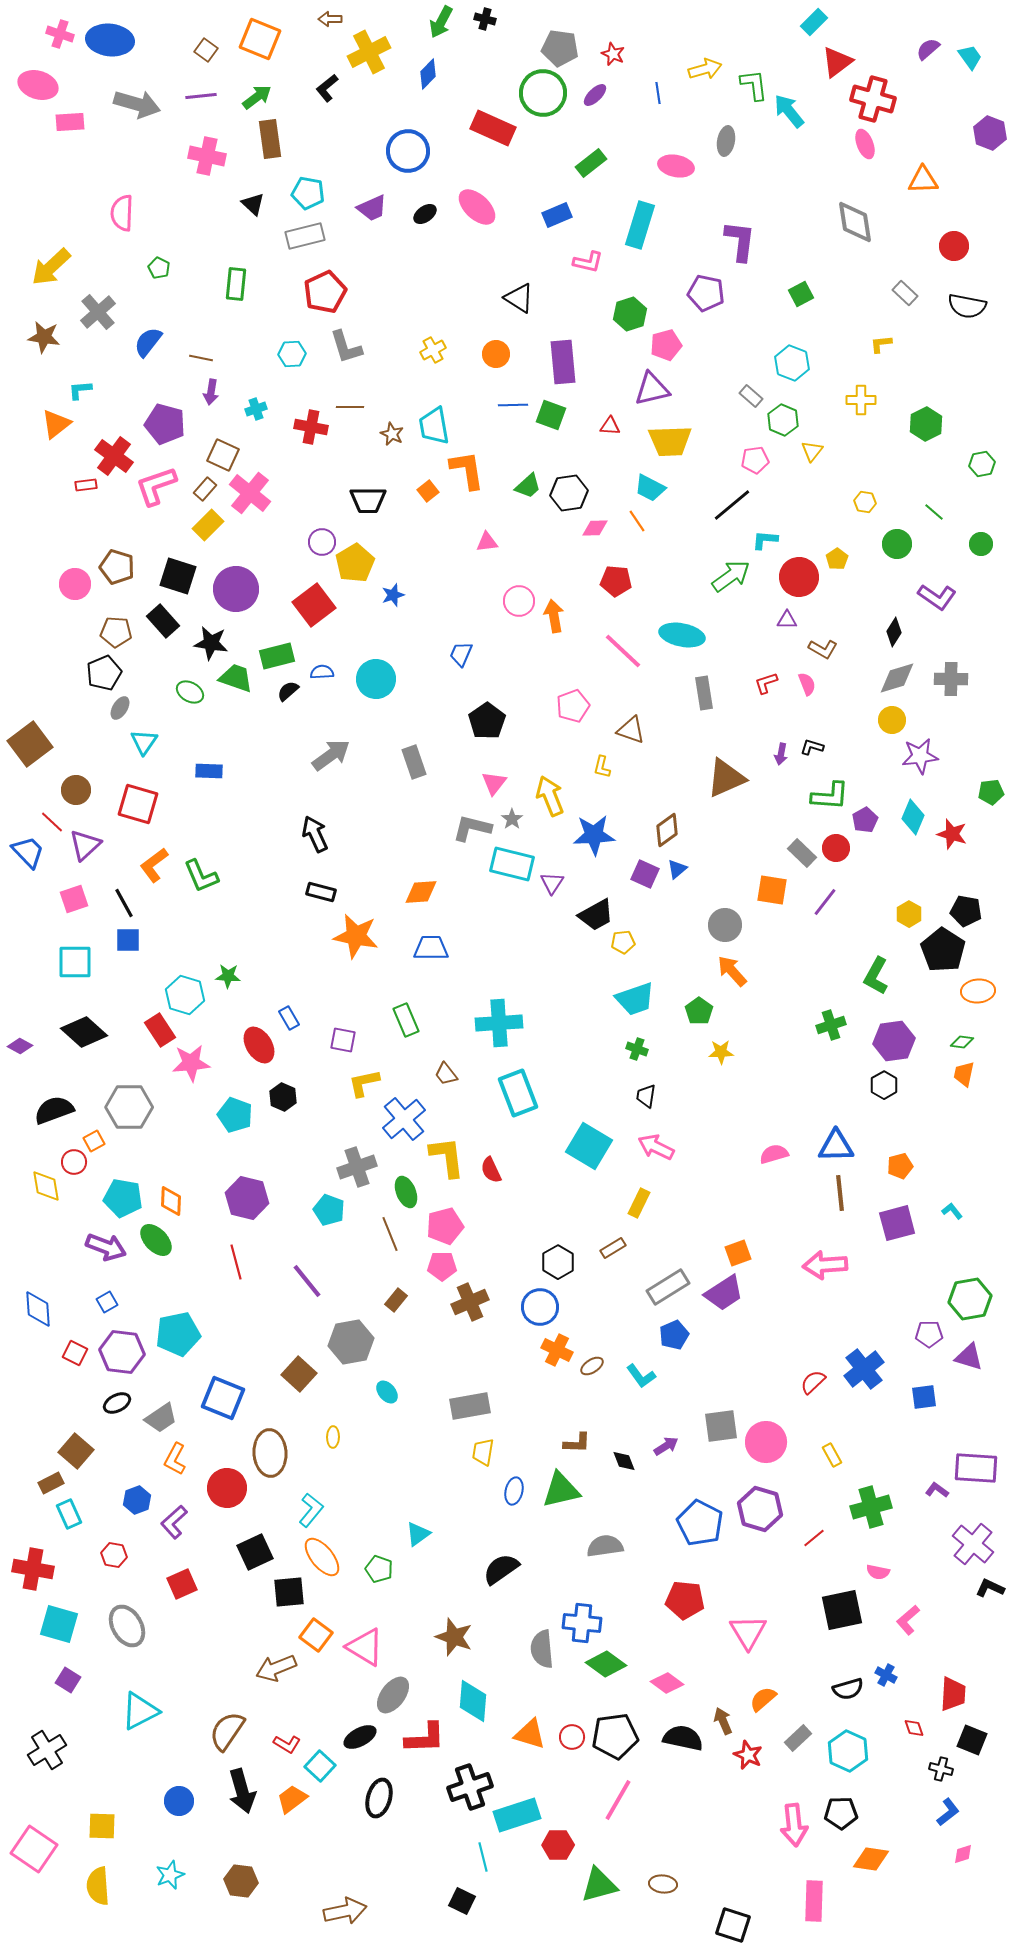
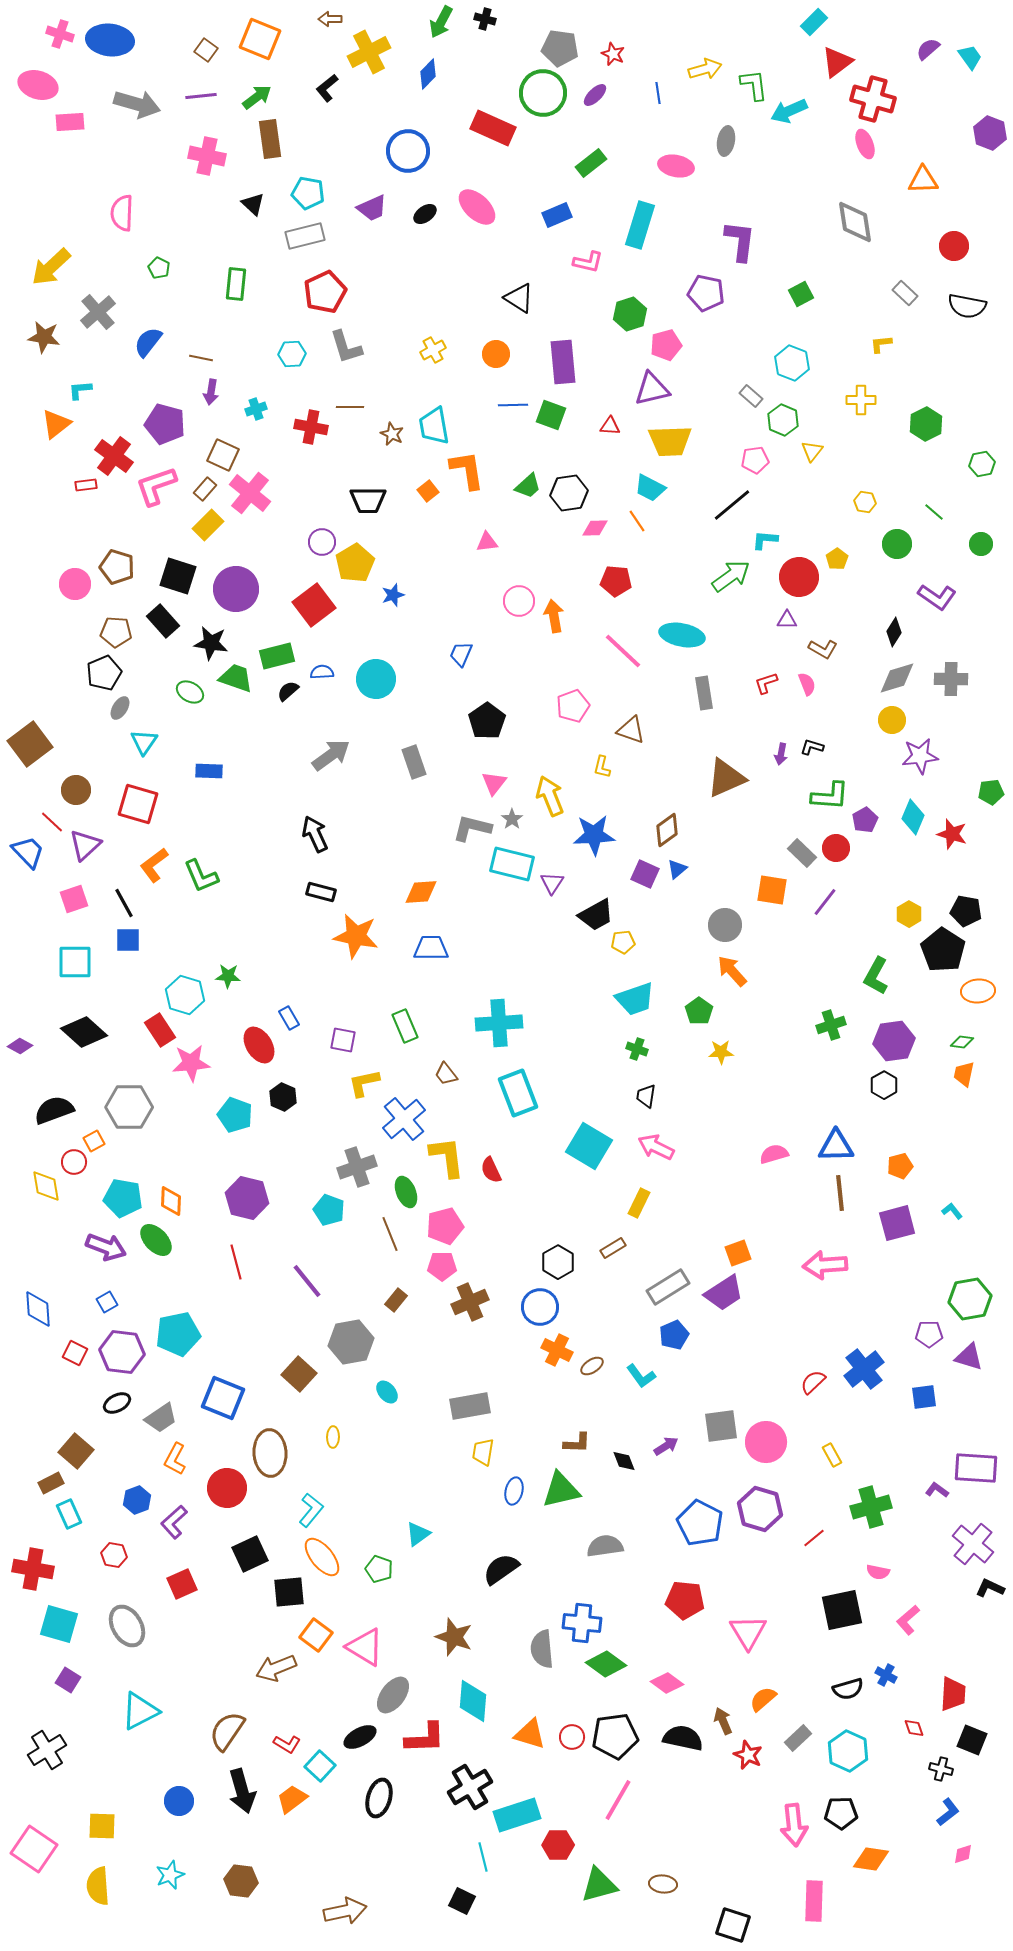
cyan arrow at (789, 111): rotated 75 degrees counterclockwise
green rectangle at (406, 1020): moved 1 px left, 6 px down
black square at (255, 1552): moved 5 px left, 2 px down
black cross at (470, 1787): rotated 12 degrees counterclockwise
